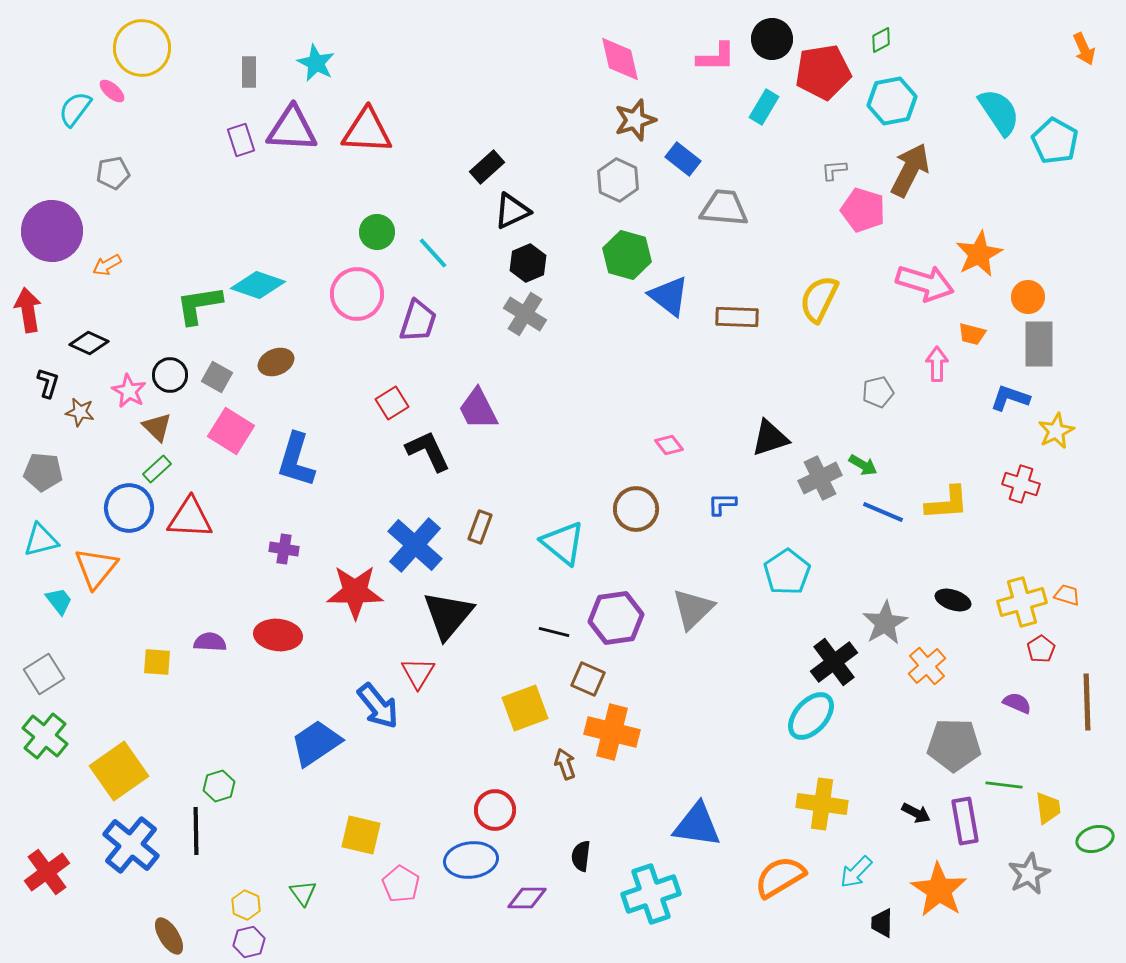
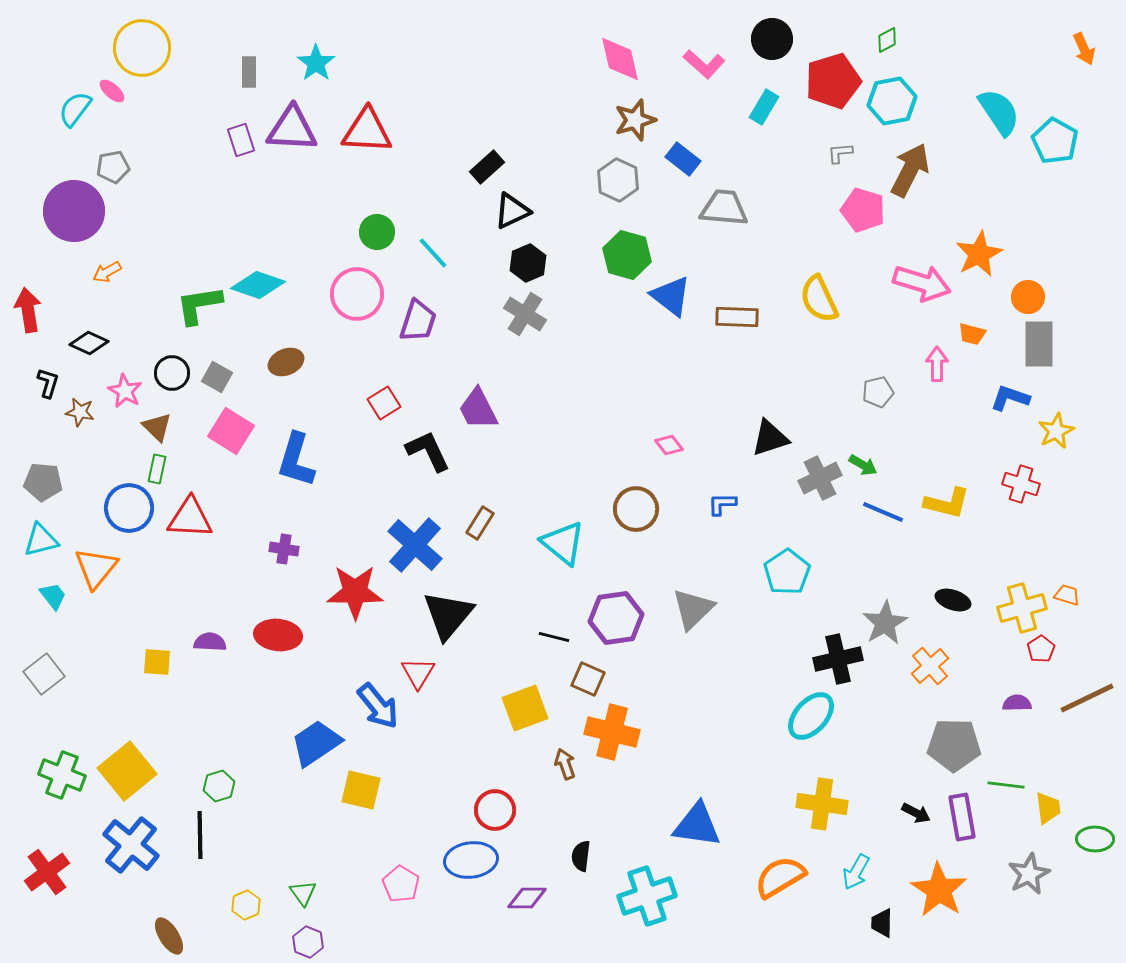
green diamond at (881, 40): moved 6 px right
pink L-shape at (716, 57): moved 12 px left, 7 px down; rotated 42 degrees clockwise
cyan star at (316, 63): rotated 9 degrees clockwise
red pentagon at (823, 72): moved 10 px right, 9 px down; rotated 8 degrees counterclockwise
gray L-shape at (834, 170): moved 6 px right, 17 px up
gray pentagon at (113, 173): moved 6 px up
purple circle at (52, 231): moved 22 px right, 20 px up
orange arrow at (107, 265): moved 7 px down
pink arrow at (925, 283): moved 3 px left
blue triangle at (669, 296): moved 2 px right
yellow semicircle at (819, 299): rotated 51 degrees counterclockwise
brown ellipse at (276, 362): moved 10 px right
black circle at (170, 375): moved 2 px right, 2 px up
pink star at (129, 391): moved 4 px left
red square at (392, 403): moved 8 px left
green rectangle at (157, 469): rotated 36 degrees counterclockwise
gray pentagon at (43, 472): moved 10 px down
yellow L-shape at (947, 503): rotated 18 degrees clockwise
brown rectangle at (480, 527): moved 4 px up; rotated 12 degrees clockwise
cyan trapezoid at (59, 601): moved 6 px left, 5 px up
yellow cross at (1022, 602): moved 6 px down
black line at (554, 632): moved 5 px down
black cross at (834, 662): moved 4 px right, 3 px up; rotated 24 degrees clockwise
orange cross at (927, 666): moved 3 px right
gray square at (44, 674): rotated 6 degrees counterclockwise
brown line at (1087, 702): moved 4 px up; rotated 66 degrees clockwise
purple semicircle at (1017, 703): rotated 24 degrees counterclockwise
green cross at (45, 736): moved 17 px right, 39 px down; rotated 18 degrees counterclockwise
yellow square at (119, 771): moved 8 px right; rotated 4 degrees counterclockwise
green line at (1004, 785): moved 2 px right
purple rectangle at (965, 821): moved 3 px left, 4 px up
black line at (196, 831): moved 4 px right, 4 px down
yellow square at (361, 835): moved 45 px up
green ellipse at (1095, 839): rotated 18 degrees clockwise
cyan arrow at (856, 872): rotated 15 degrees counterclockwise
cyan cross at (651, 894): moved 4 px left, 2 px down
yellow hexagon at (246, 905): rotated 12 degrees clockwise
purple hexagon at (249, 942): moved 59 px right; rotated 24 degrees counterclockwise
